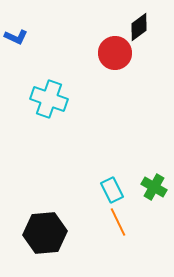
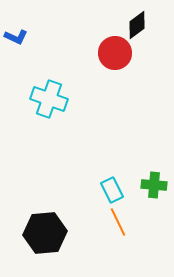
black diamond: moved 2 px left, 2 px up
green cross: moved 2 px up; rotated 25 degrees counterclockwise
